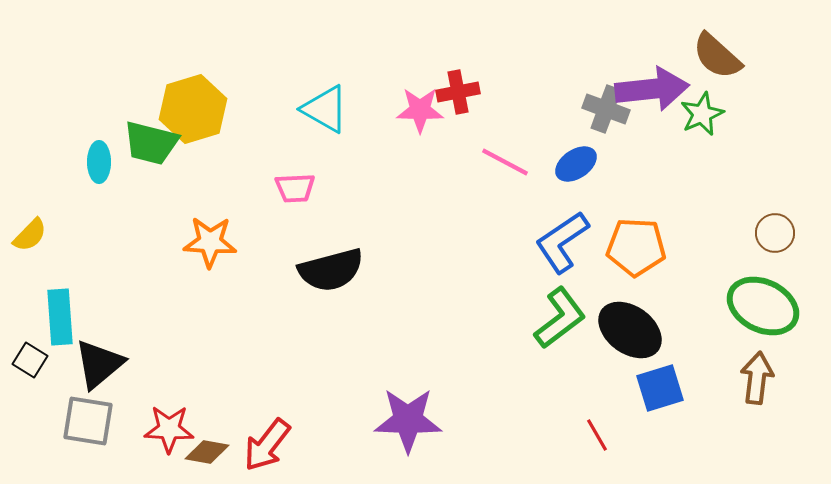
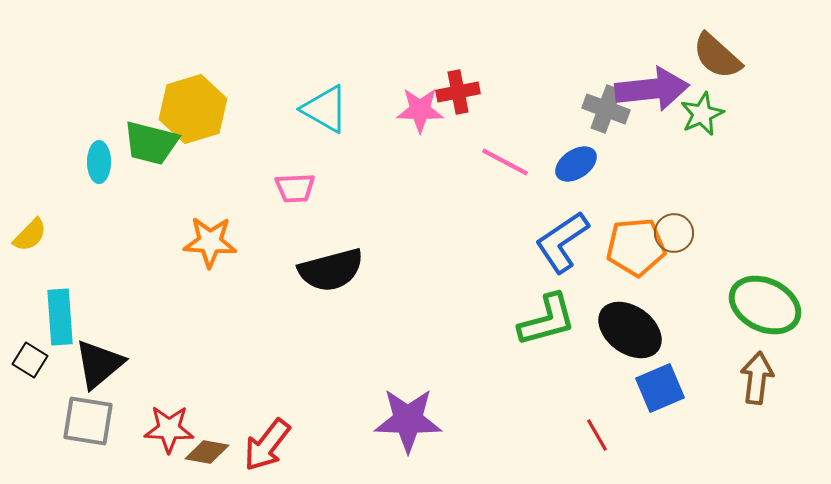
brown circle: moved 101 px left
orange pentagon: rotated 8 degrees counterclockwise
green ellipse: moved 2 px right, 1 px up
green L-shape: moved 13 px left, 2 px down; rotated 22 degrees clockwise
blue square: rotated 6 degrees counterclockwise
